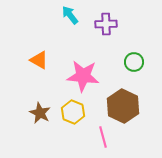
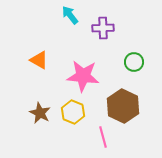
purple cross: moved 3 px left, 4 px down
